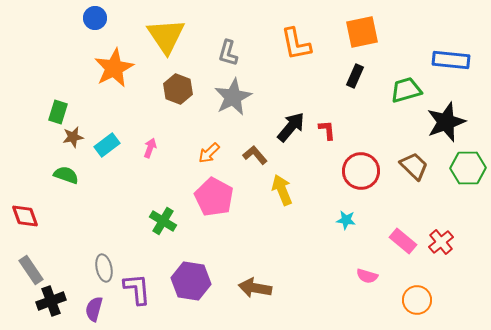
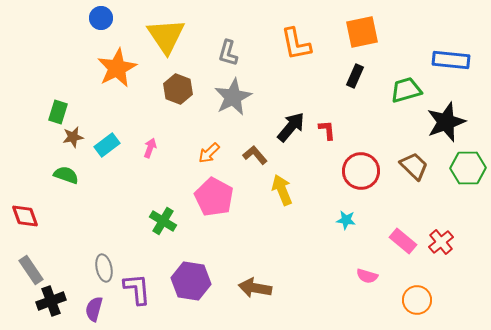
blue circle: moved 6 px right
orange star: moved 3 px right
